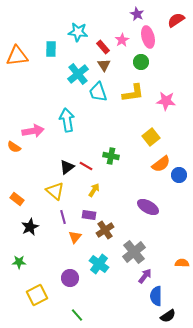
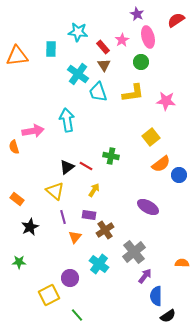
cyan cross at (78, 74): rotated 15 degrees counterclockwise
orange semicircle at (14, 147): rotated 40 degrees clockwise
yellow square at (37, 295): moved 12 px right
